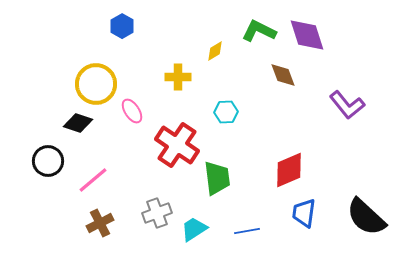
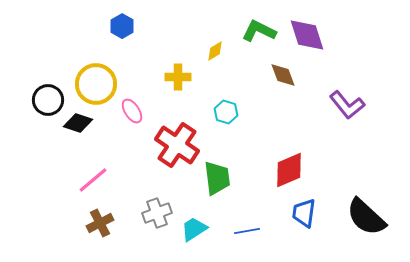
cyan hexagon: rotated 20 degrees clockwise
black circle: moved 61 px up
